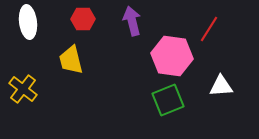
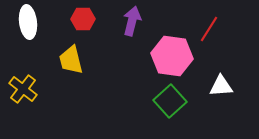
purple arrow: rotated 28 degrees clockwise
green square: moved 2 px right, 1 px down; rotated 20 degrees counterclockwise
